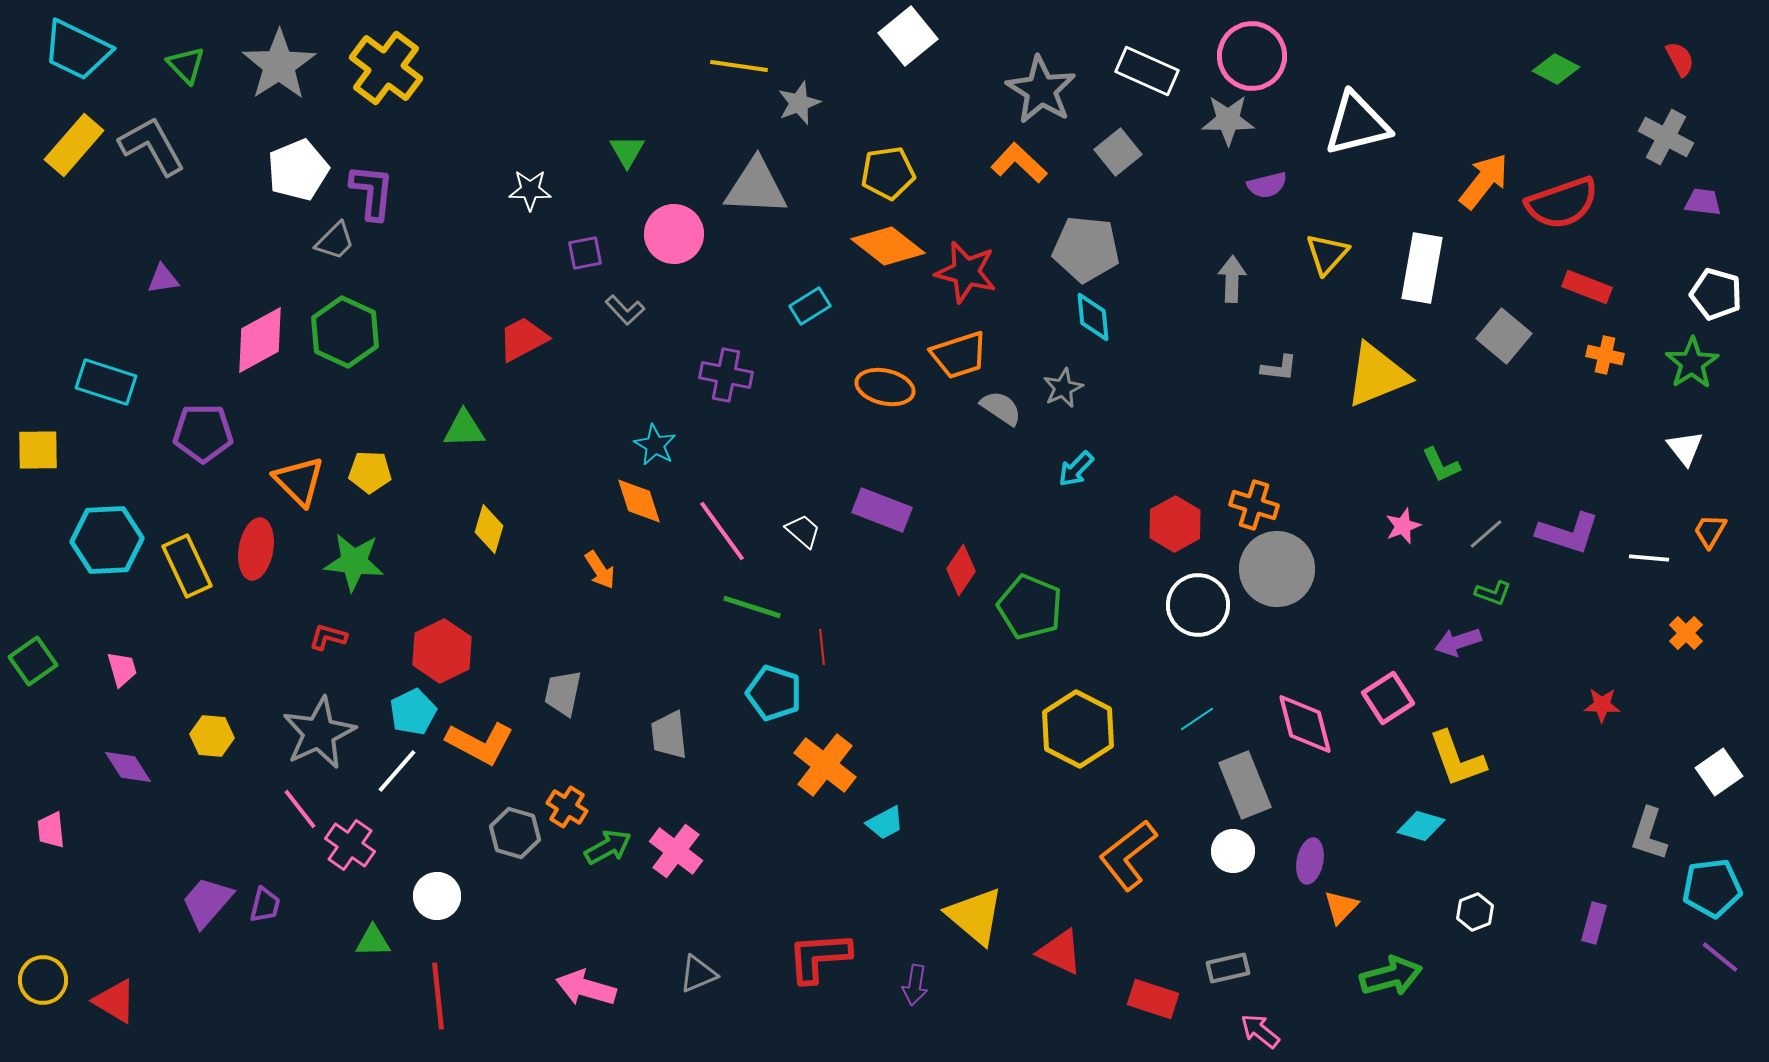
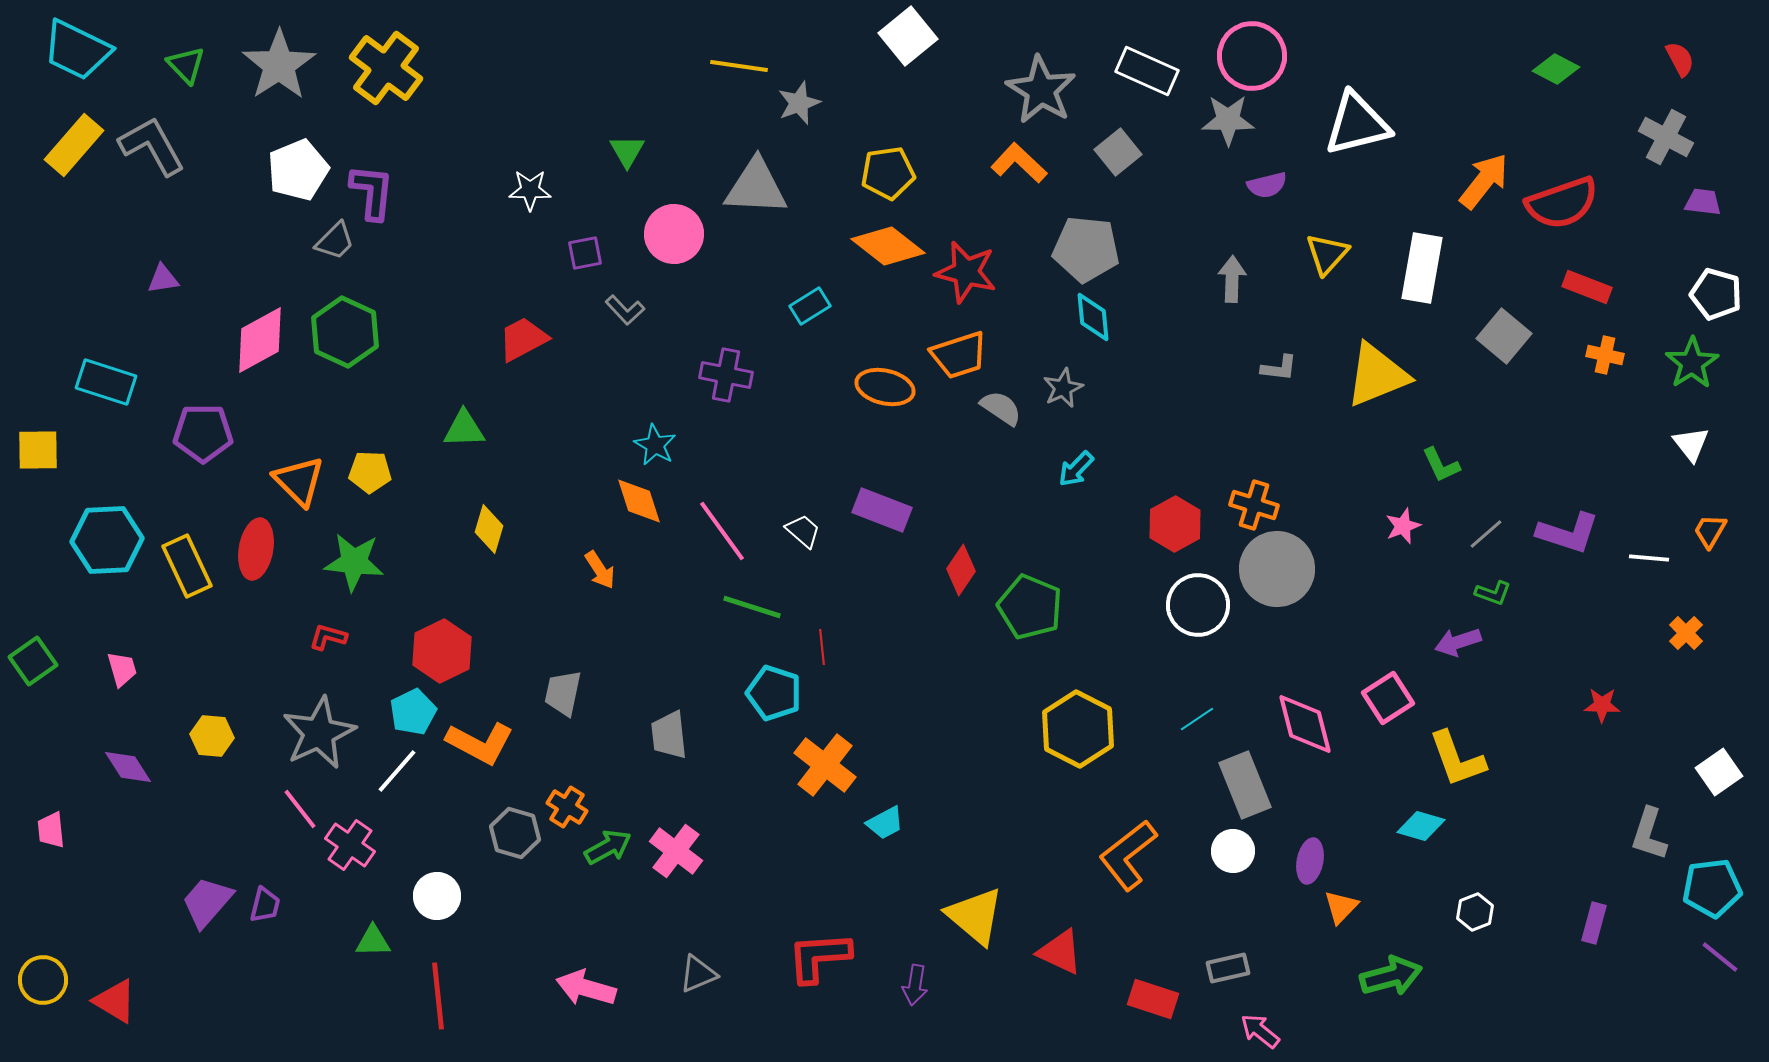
white triangle at (1685, 448): moved 6 px right, 4 px up
